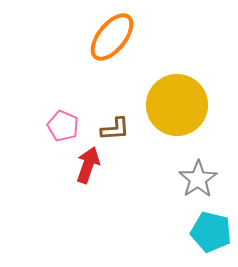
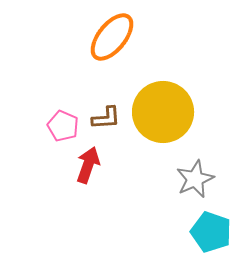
yellow circle: moved 14 px left, 7 px down
brown L-shape: moved 9 px left, 11 px up
gray star: moved 3 px left; rotated 9 degrees clockwise
cyan pentagon: rotated 6 degrees clockwise
